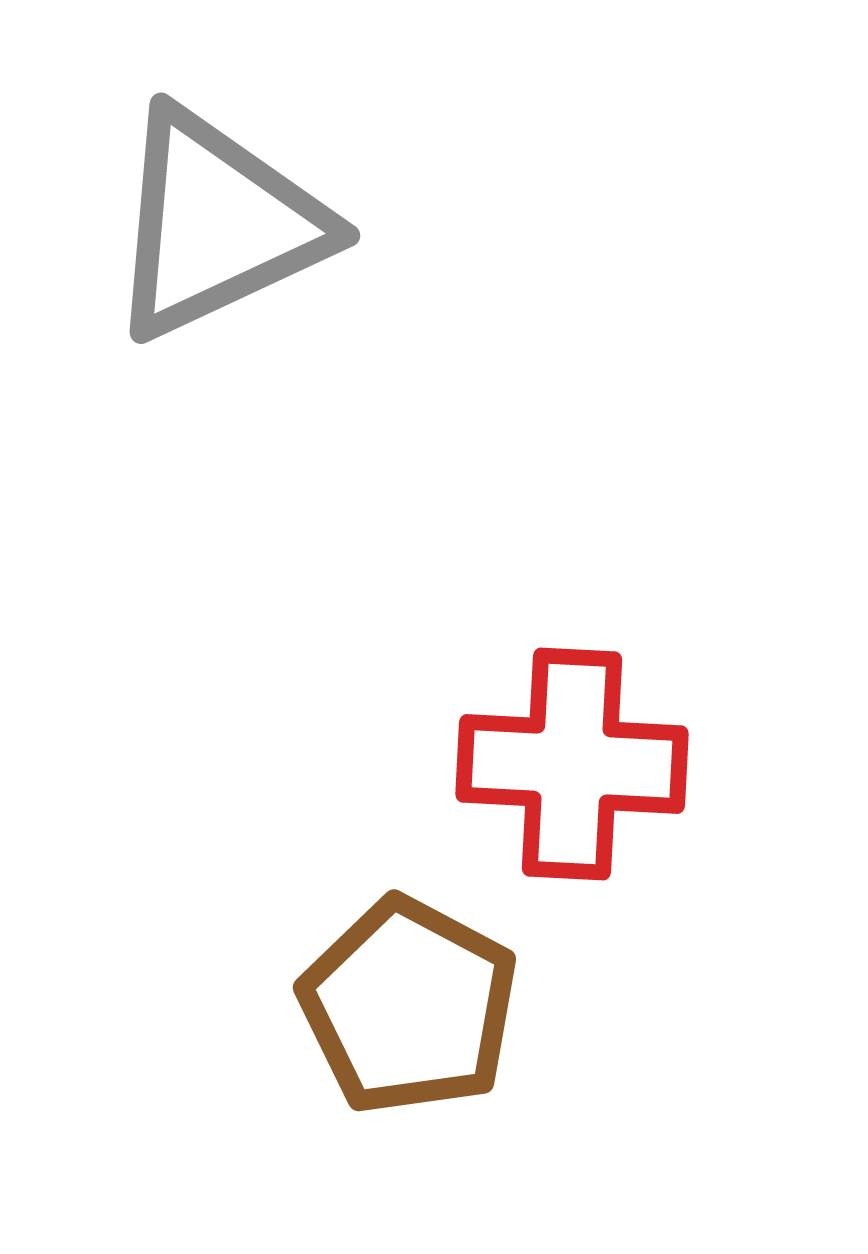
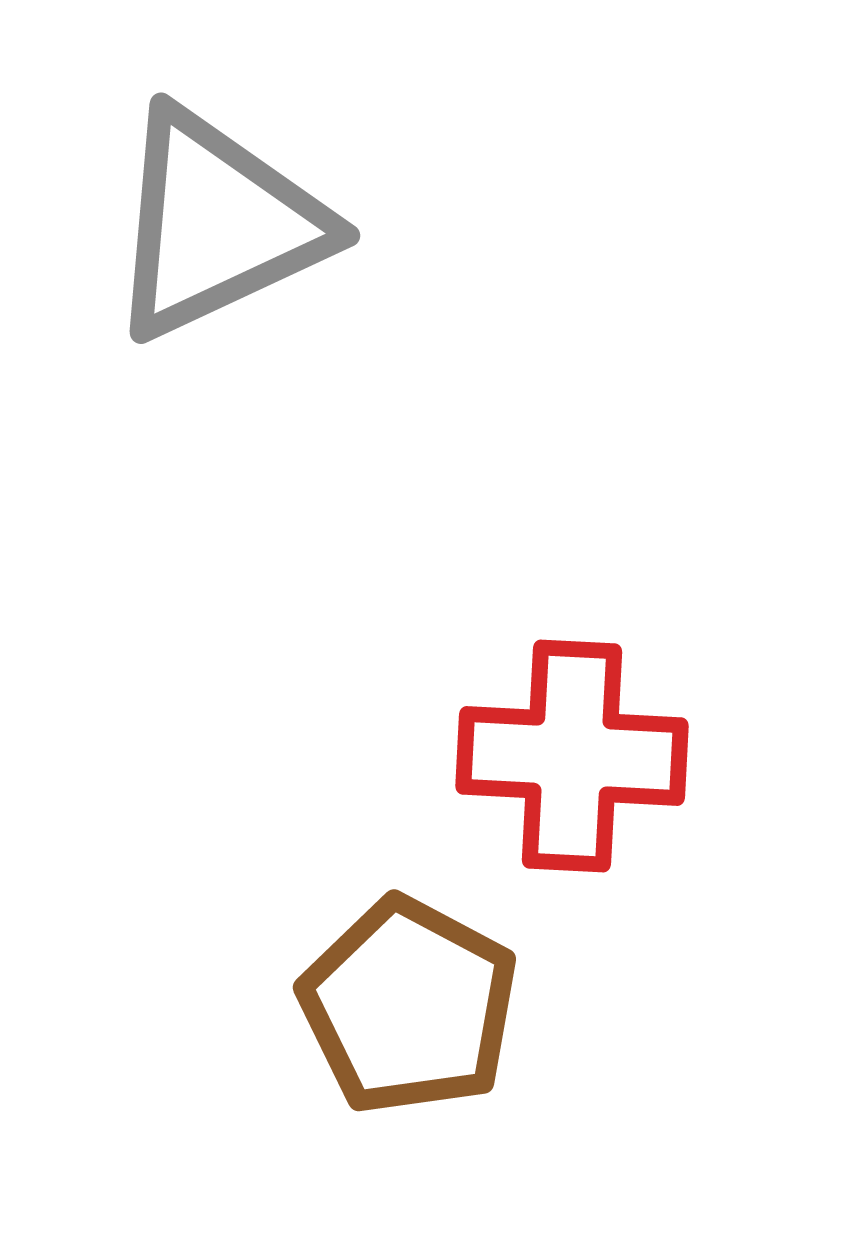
red cross: moved 8 px up
